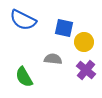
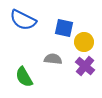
purple cross: moved 1 px left, 4 px up
